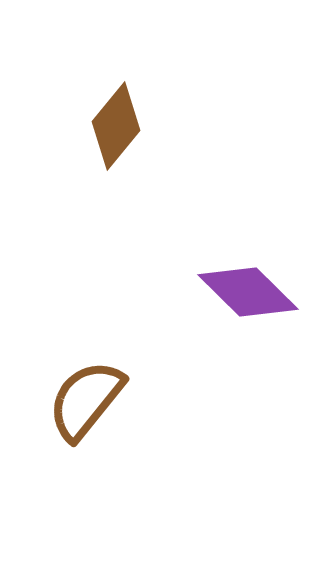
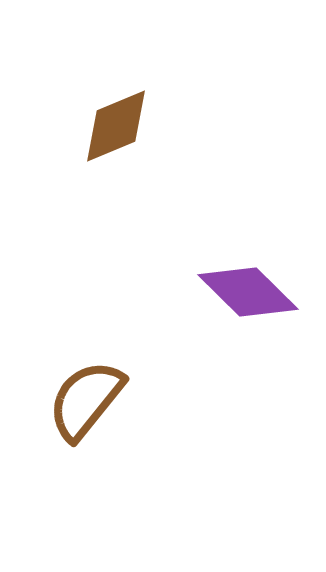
brown diamond: rotated 28 degrees clockwise
